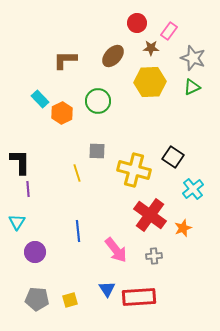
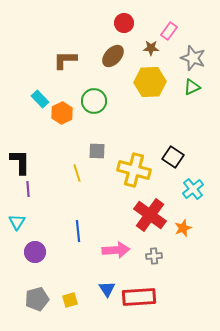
red circle: moved 13 px left
green circle: moved 4 px left
pink arrow: rotated 56 degrees counterclockwise
gray pentagon: rotated 20 degrees counterclockwise
